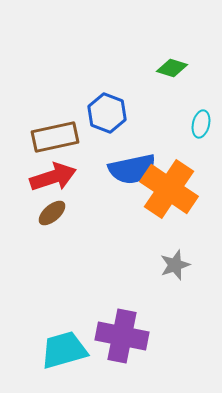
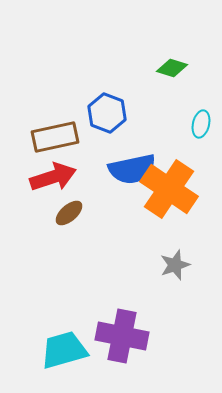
brown ellipse: moved 17 px right
